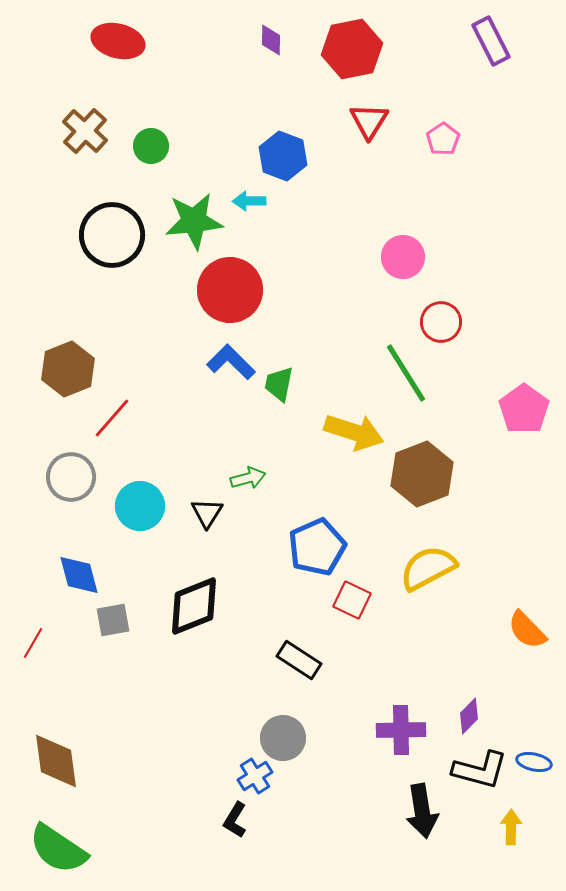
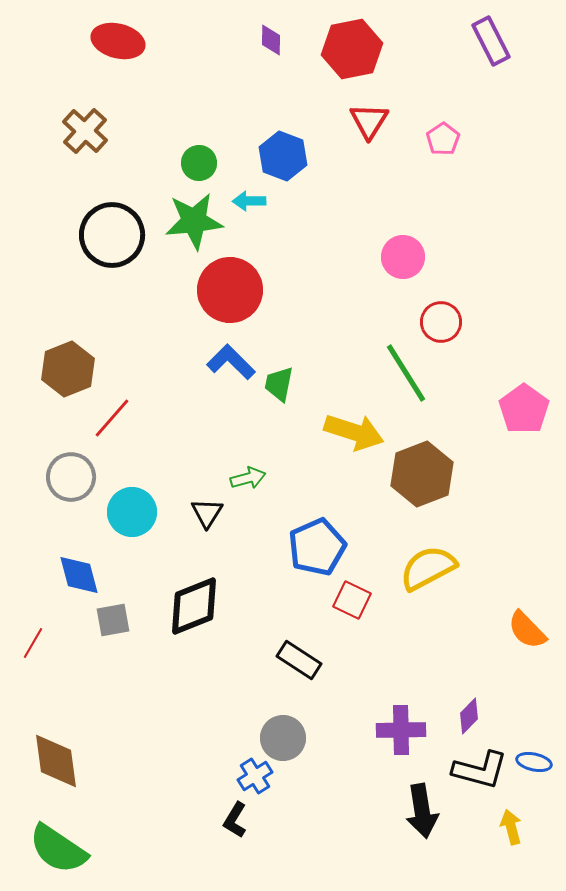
green circle at (151, 146): moved 48 px right, 17 px down
cyan circle at (140, 506): moved 8 px left, 6 px down
yellow arrow at (511, 827): rotated 16 degrees counterclockwise
